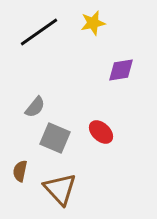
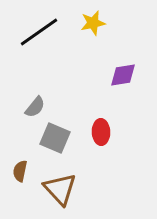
purple diamond: moved 2 px right, 5 px down
red ellipse: rotated 45 degrees clockwise
